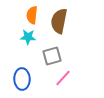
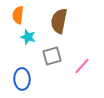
orange semicircle: moved 14 px left
cyan star: rotated 14 degrees clockwise
pink line: moved 19 px right, 12 px up
